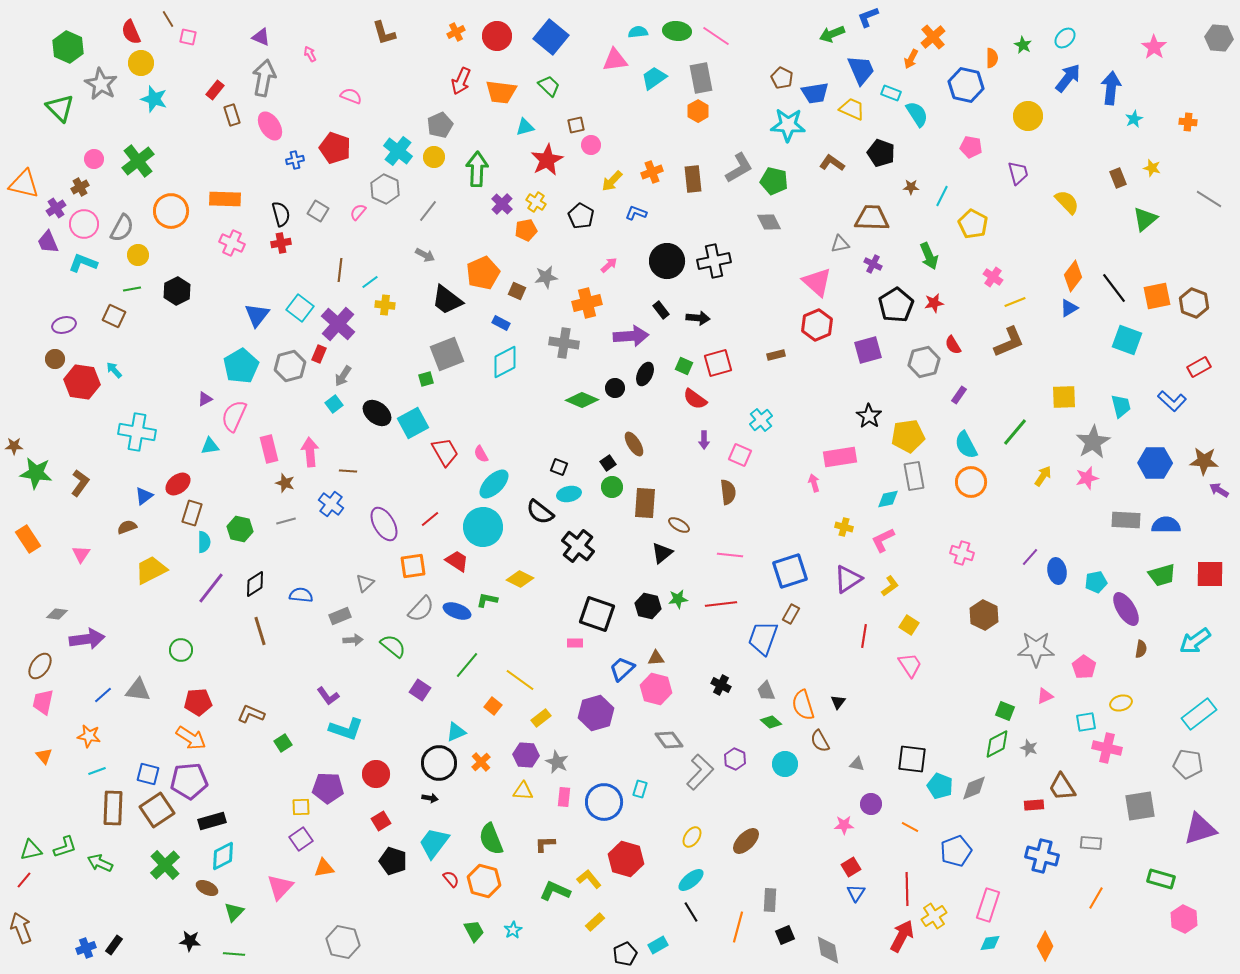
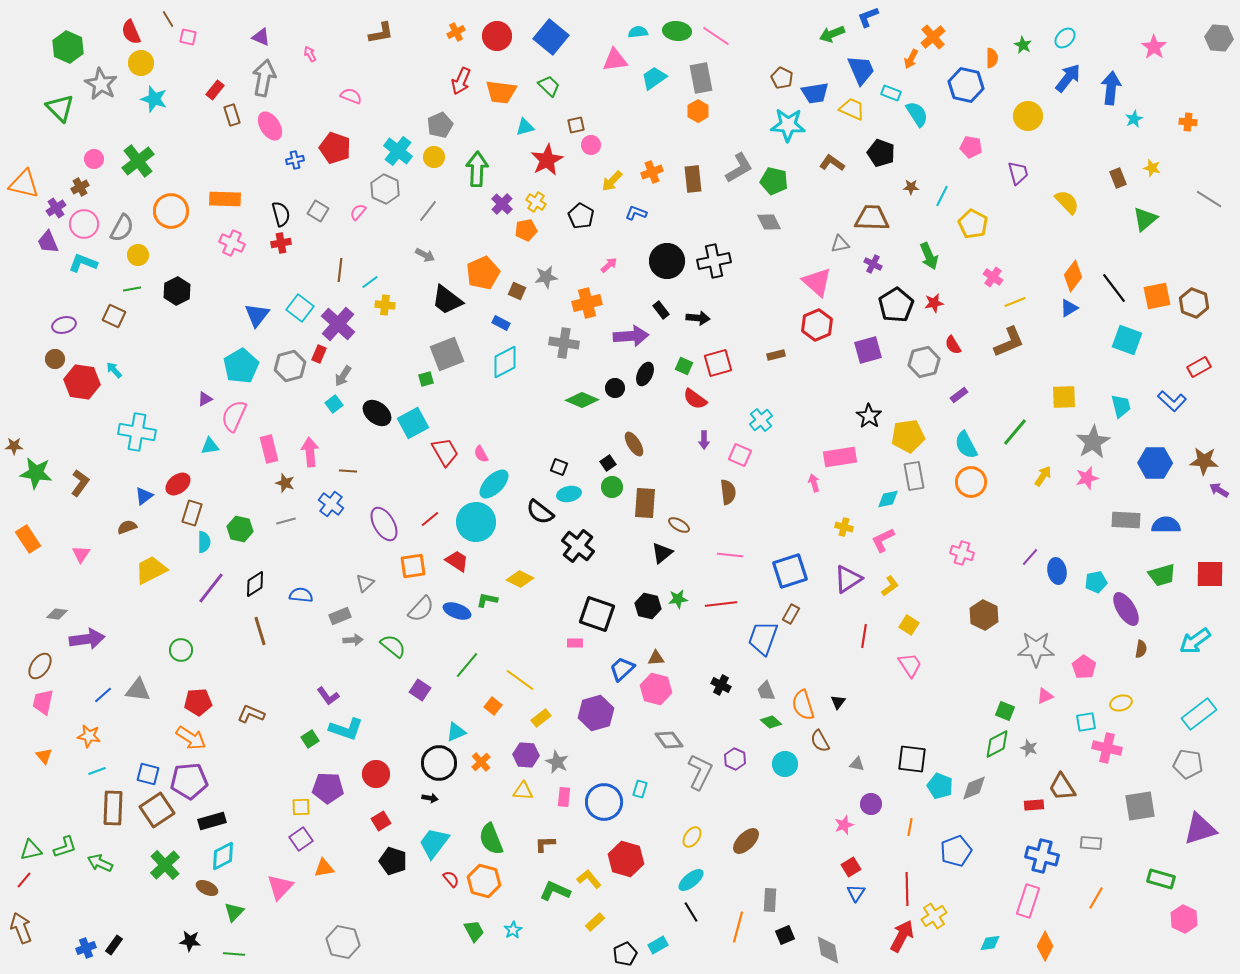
brown L-shape at (384, 33): moved 3 px left; rotated 84 degrees counterclockwise
purple rectangle at (959, 395): rotated 18 degrees clockwise
cyan circle at (483, 527): moved 7 px left, 5 px up
green square at (283, 743): moved 27 px right, 4 px up
gray L-shape at (700, 772): rotated 18 degrees counterclockwise
pink star at (844, 825): rotated 18 degrees counterclockwise
orange line at (910, 827): rotated 72 degrees clockwise
pink rectangle at (988, 905): moved 40 px right, 4 px up
